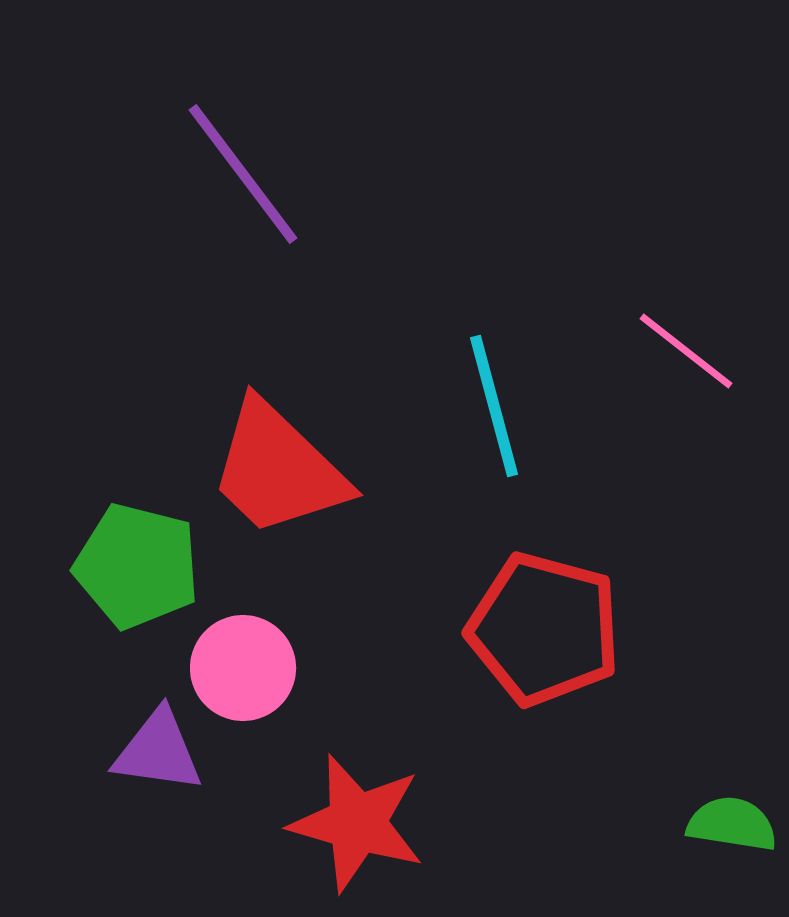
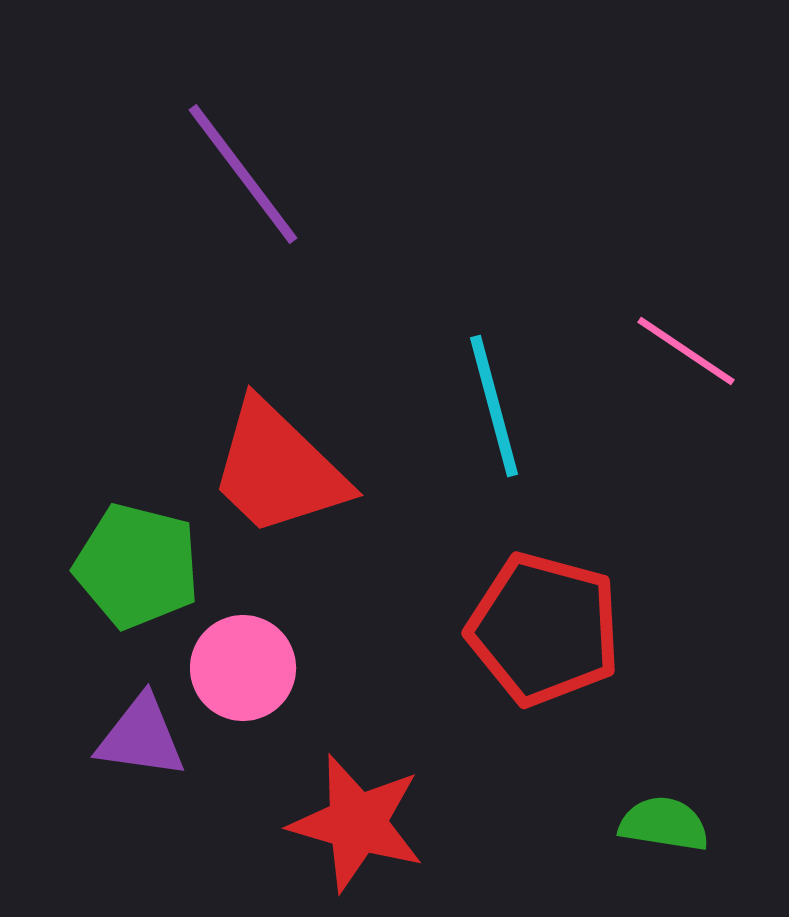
pink line: rotated 4 degrees counterclockwise
purple triangle: moved 17 px left, 14 px up
green semicircle: moved 68 px left
